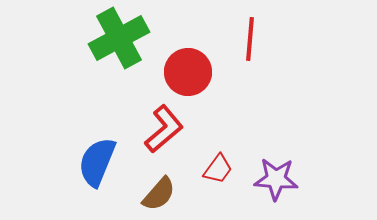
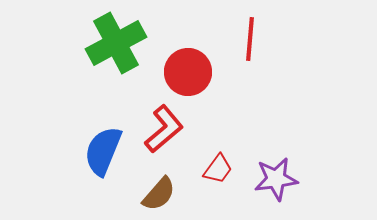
green cross: moved 3 px left, 5 px down
blue semicircle: moved 6 px right, 11 px up
purple star: rotated 12 degrees counterclockwise
